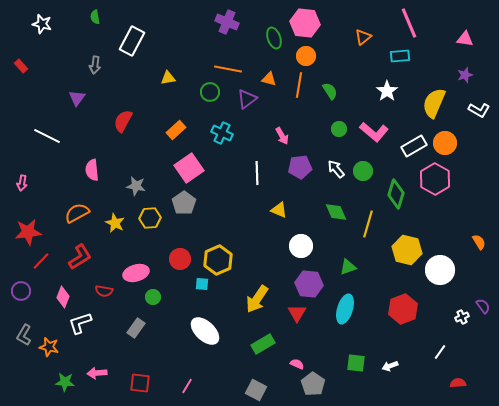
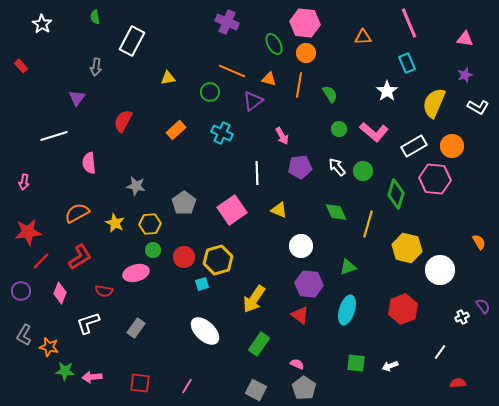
white star at (42, 24): rotated 18 degrees clockwise
orange triangle at (363, 37): rotated 36 degrees clockwise
green ellipse at (274, 38): moved 6 px down; rotated 10 degrees counterclockwise
orange circle at (306, 56): moved 3 px up
cyan rectangle at (400, 56): moved 7 px right, 7 px down; rotated 72 degrees clockwise
gray arrow at (95, 65): moved 1 px right, 2 px down
orange line at (228, 69): moved 4 px right, 2 px down; rotated 12 degrees clockwise
green semicircle at (330, 91): moved 3 px down
purple triangle at (247, 99): moved 6 px right, 2 px down
white L-shape at (479, 110): moved 1 px left, 3 px up
white line at (47, 136): moved 7 px right; rotated 44 degrees counterclockwise
orange circle at (445, 143): moved 7 px right, 3 px down
pink square at (189, 168): moved 43 px right, 42 px down
white arrow at (336, 169): moved 1 px right, 2 px up
pink semicircle at (92, 170): moved 3 px left, 7 px up
pink hexagon at (435, 179): rotated 24 degrees counterclockwise
pink arrow at (22, 183): moved 2 px right, 1 px up
yellow hexagon at (150, 218): moved 6 px down
yellow hexagon at (407, 250): moved 2 px up
red circle at (180, 259): moved 4 px right, 2 px up
yellow hexagon at (218, 260): rotated 8 degrees clockwise
cyan square at (202, 284): rotated 24 degrees counterclockwise
pink diamond at (63, 297): moved 3 px left, 4 px up
green circle at (153, 297): moved 47 px up
yellow arrow at (257, 299): moved 3 px left
cyan ellipse at (345, 309): moved 2 px right, 1 px down
red triangle at (297, 313): moved 3 px right, 2 px down; rotated 24 degrees counterclockwise
white L-shape at (80, 323): moved 8 px right
green rectangle at (263, 344): moved 4 px left; rotated 25 degrees counterclockwise
pink arrow at (97, 373): moved 5 px left, 4 px down
green star at (65, 382): moved 11 px up
gray pentagon at (313, 384): moved 9 px left, 4 px down
